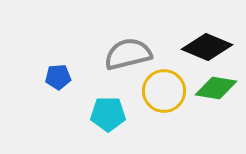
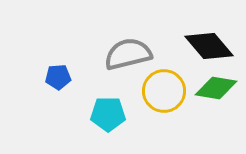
black diamond: moved 2 px right, 1 px up; rotated 27 degrees clockwise
